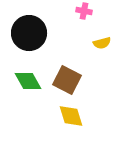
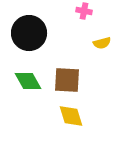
brown square: rotated 24 degrees counterclockwise
